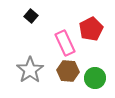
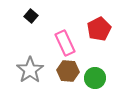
red pentagon: moved 8 px right
